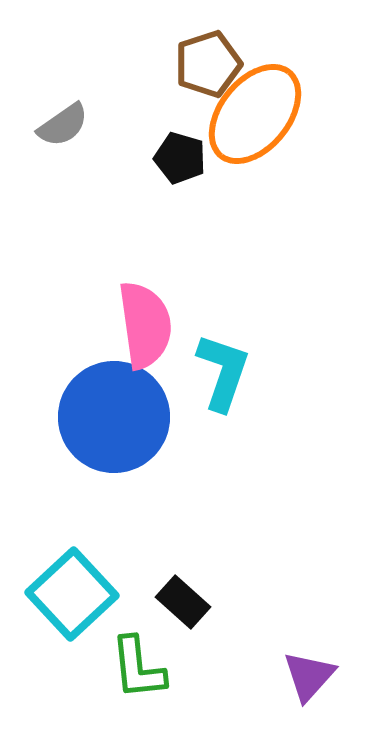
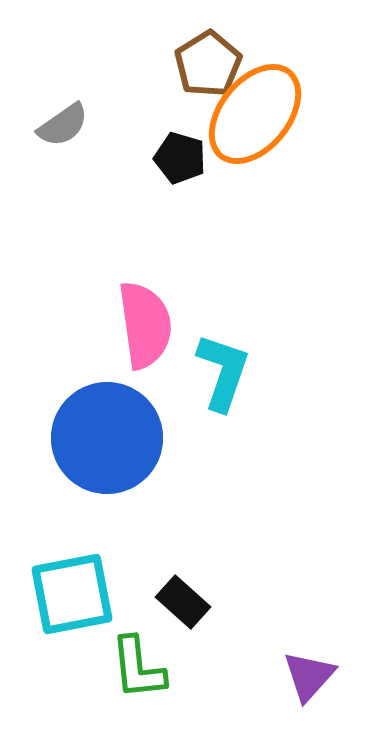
brown pentagon: rotated 14 degrees counterclockwise
blue circle: moved 7 px left, 21 px down
cyan square: rotated 32 degrees clockwise
